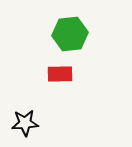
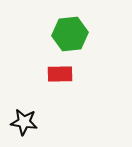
black star: moved 1 px left, 1 px up; rotated 12 degrees clockwise
